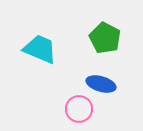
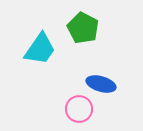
green pentagon: moved 22 px left, 10 px up
cyan trapezoid: rotated 102 degrees clockwise
